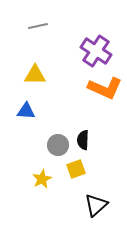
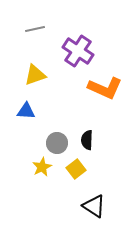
gray line: moved 3 px left, 3 px down
purple cross: moved 18 px left
yellow triangle: rotated 20 degrees counterclockwise
black semicircle: moved 4 px right
gray circle: moved 1 px left, 2 px up
yellow square: rotated 18 degrees counterclockwise
yellow star: moved 12 px up
black triangle: moved 2 px left, 1 px down; rotated 45 degrees counterclockwise
